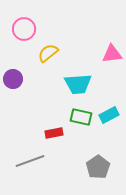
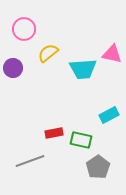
pink triangle: rotated 20 degrees clockwise
purple circle: moved 11 px up
cyan trapezoid: moved 5 px right, 15 px up
green rectangle: moved 23 px down
